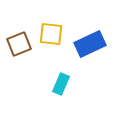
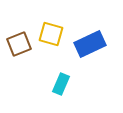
yellow square: rotated 10 degrees clockwise
